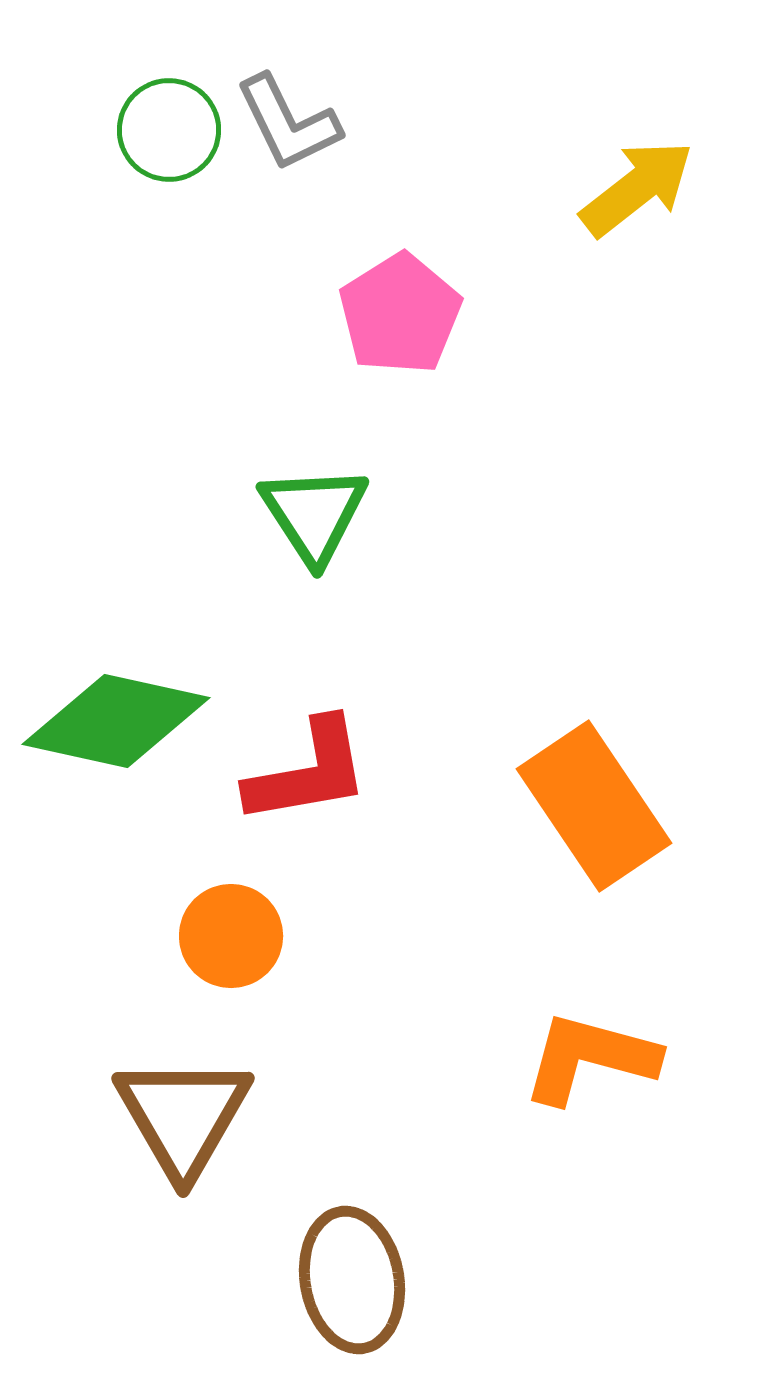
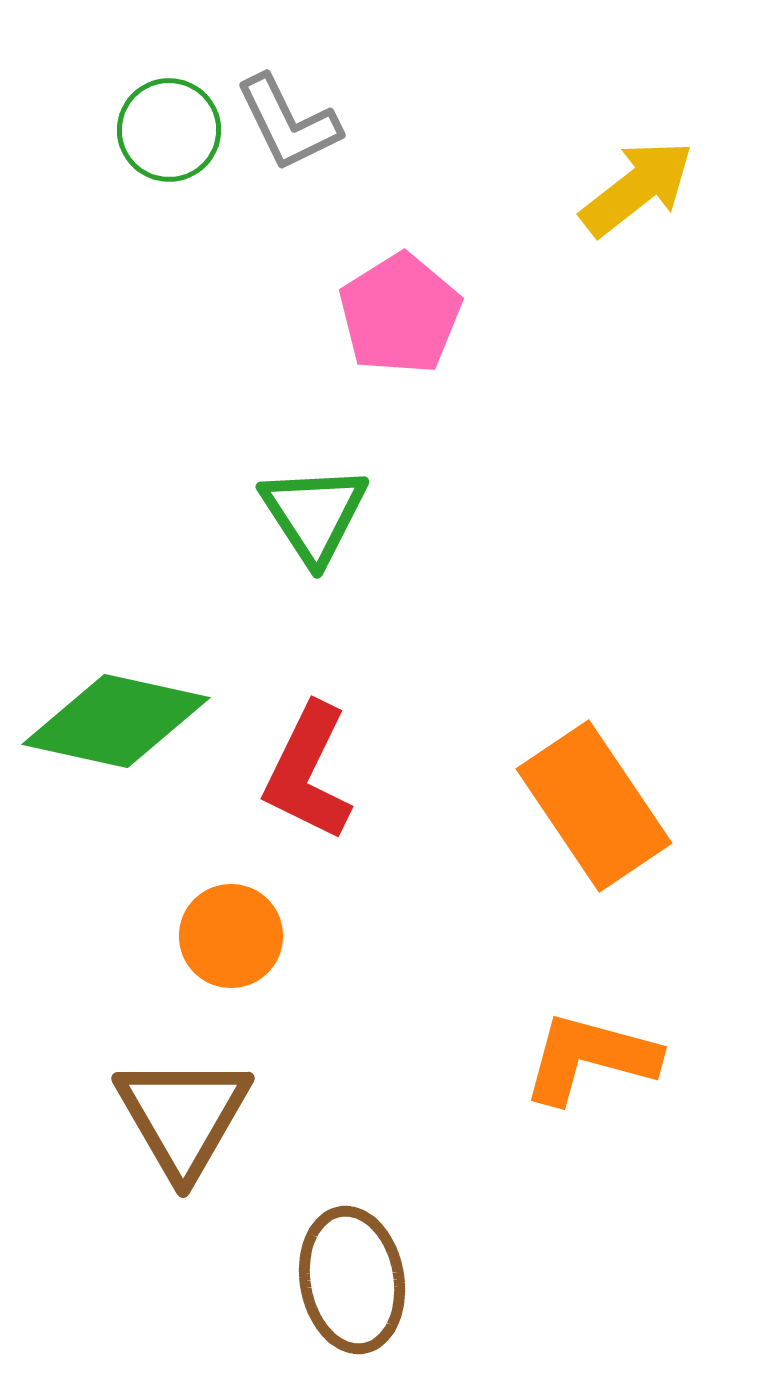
red L-shape: rotated 126 degrees clockwise
